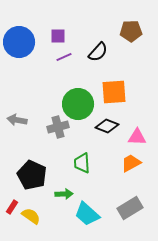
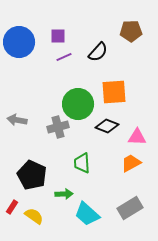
yellow semicircle: moved 3 px right
